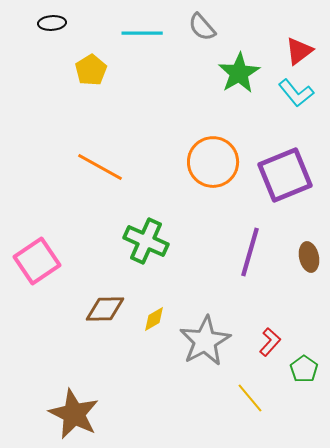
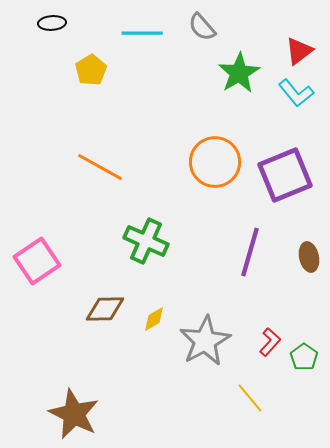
orange circle: moved 2 px right
green pentagon: moved 12 px up
